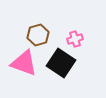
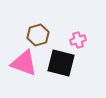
pink cross: moved 3 px right, 1 px down
black square: rotated 20 degrees counterclockwise
